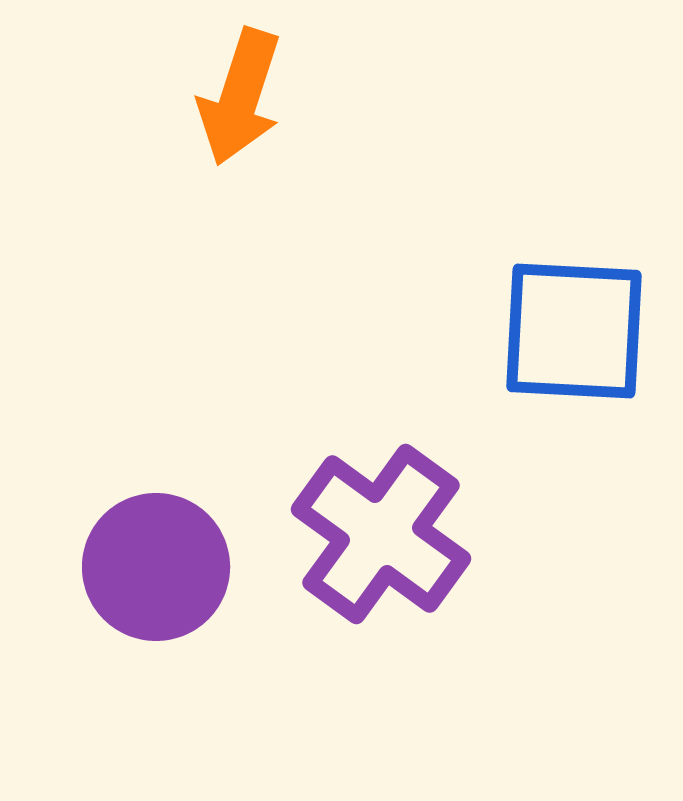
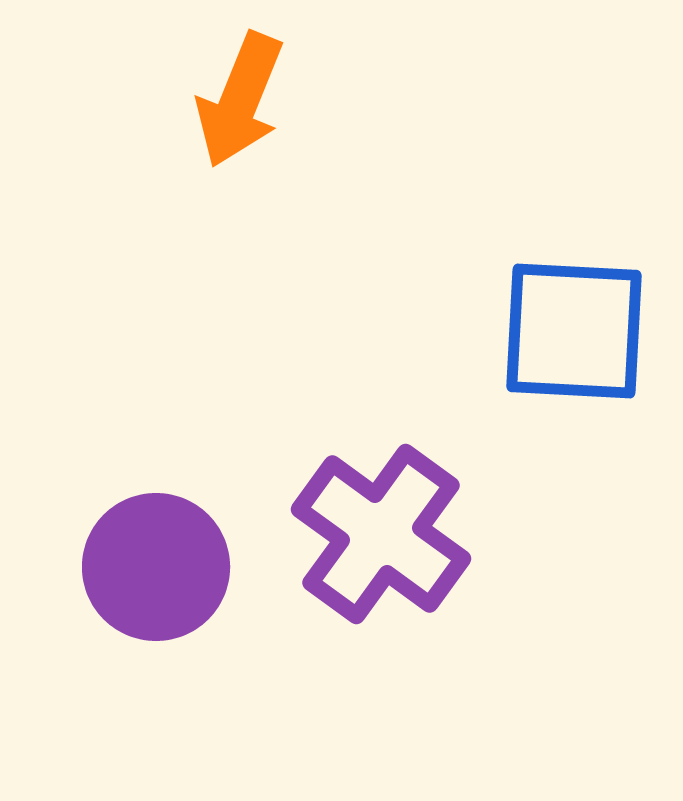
orange arrow: moved 3 px down; rotated 4 degrees clockwise
